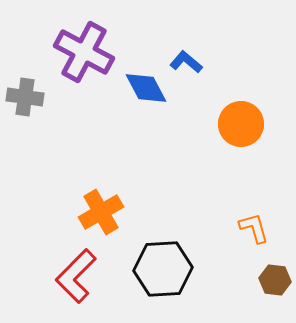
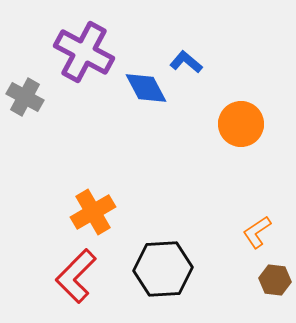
gray cross: rotated 21 degrees clockwise
orange cross: moved 8 px left
orange L-shape: moved 3 px right, 4 px down; rotated 108 degrees counterclockwise
